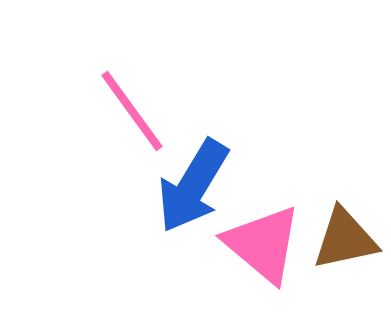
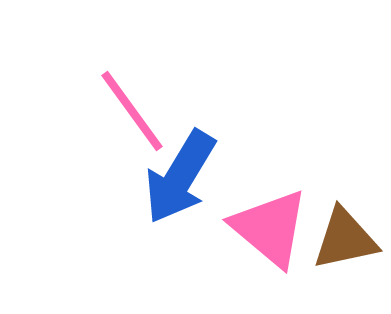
blue arrow: moved 13 px left, 9 px up
pink triangle: moved 7 px right, 16 px up
